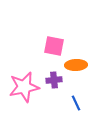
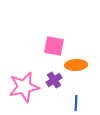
purple cross: rotated 28 degrees counterclockwise
blue line: rotated 28 degrees clockwise
